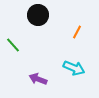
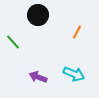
green line: moved 3 px up
cyan arrow: moved 6 px down
purple arrow: moved 2 px up
